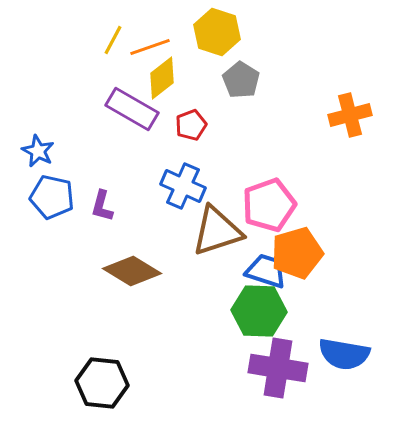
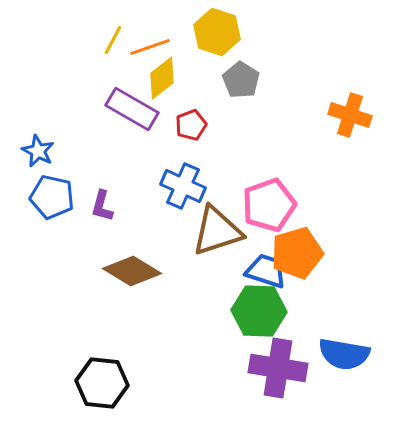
orange cross: rotated 33 degrees clockwise
